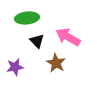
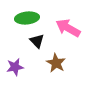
pink arrow: moved 9 px up
